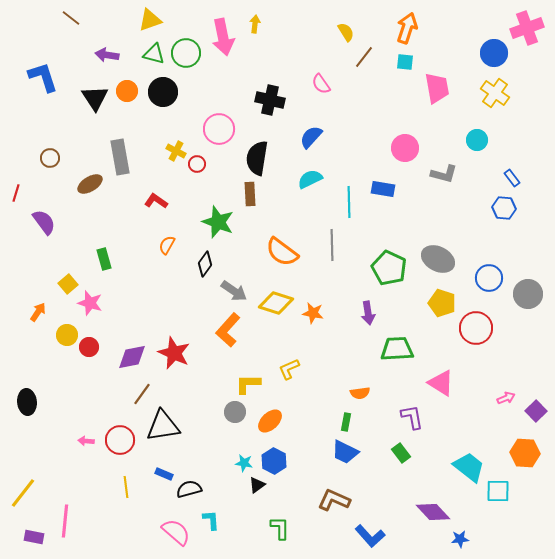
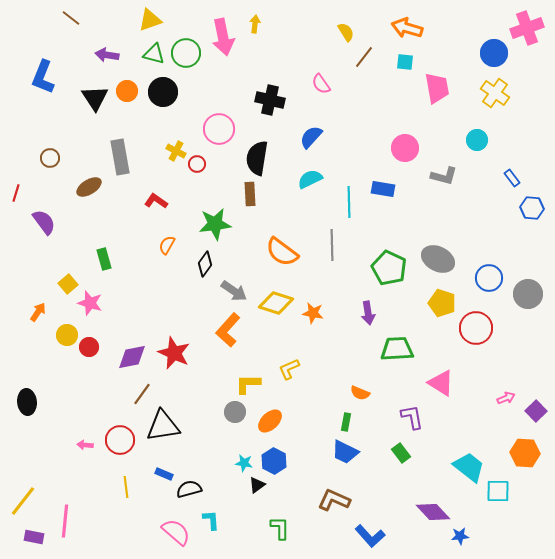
orange arrow at (407, 28): rotated 92 degrees counterclockwise
blue L-shape at (43, 77): rotated 140 degrees counterclockwise
gray L-shape at (444, 174): moved 2 px down
brown ellipse at (90, 184): moved 1 px left, 3 px down
blue hexagon at (504, 208): moved 28 px right
green star at (218, 222): moved 3 px left, 2 px down; rotated 28 degrees counterclockwise
orange semicircle at (360, 393): rotated 30 degrees clockwise
pink arrow at (86, 441): moved 1 px left, 4 px down
yellow line at (23, 493): moved 8 px down
blue star at (460, 539): moved 3 px up
